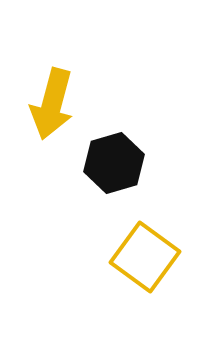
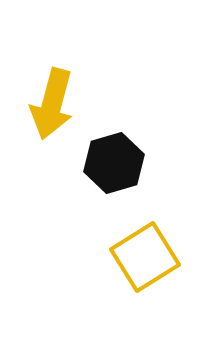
yellow square: rotated 22 degrees clockwise
